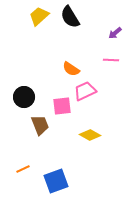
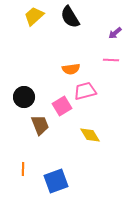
yellow trapezoid: moved 5 px left
orange semicircle: rotated 42 degrees counterclockwise
pink trapezoid: rotated 10 degrees clockwise
pink square: rotated 24 degrees counterclockwise
yellow diamond: rotated 30 degrees clockwise
orange line: rotated 64 degrees counterclockwise
